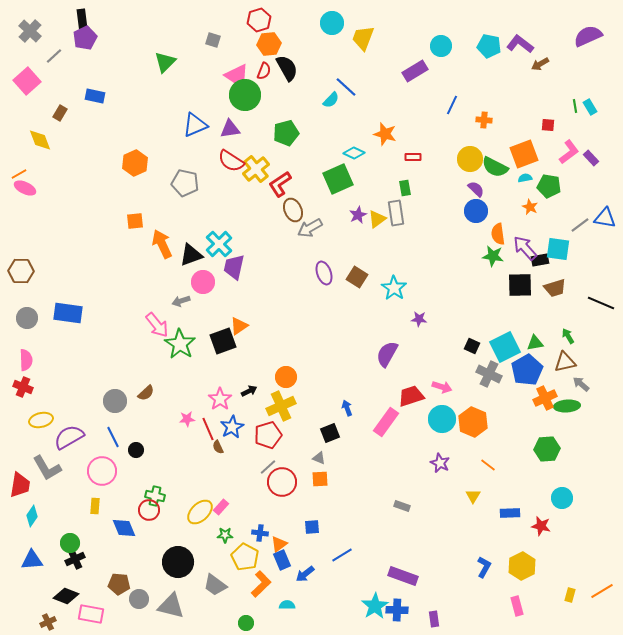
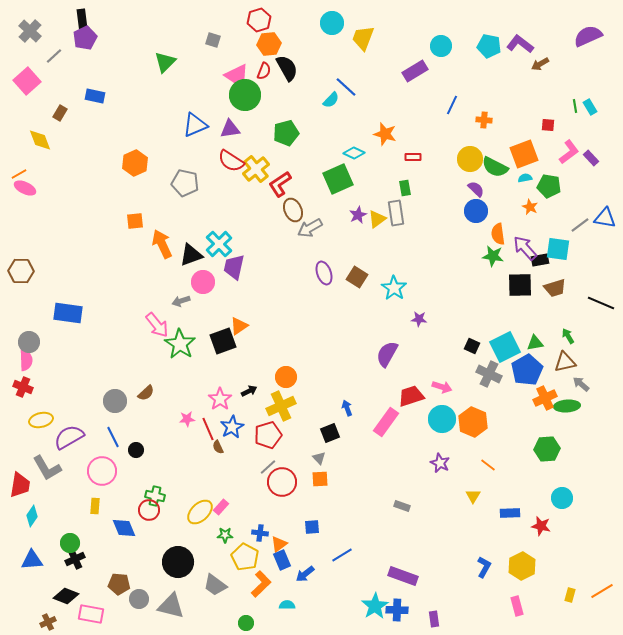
gray circle at (27, 318): moved 2 px right, 24 px down
gray triangle at (319, 458): rotated 24 degrees clockwise
